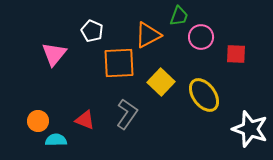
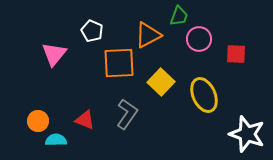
pink circle: moved 2 px left, 2 px down
yellow ellipse: rotated 12 degrees clockwise
white star: moved 3 px left, 5 px down
